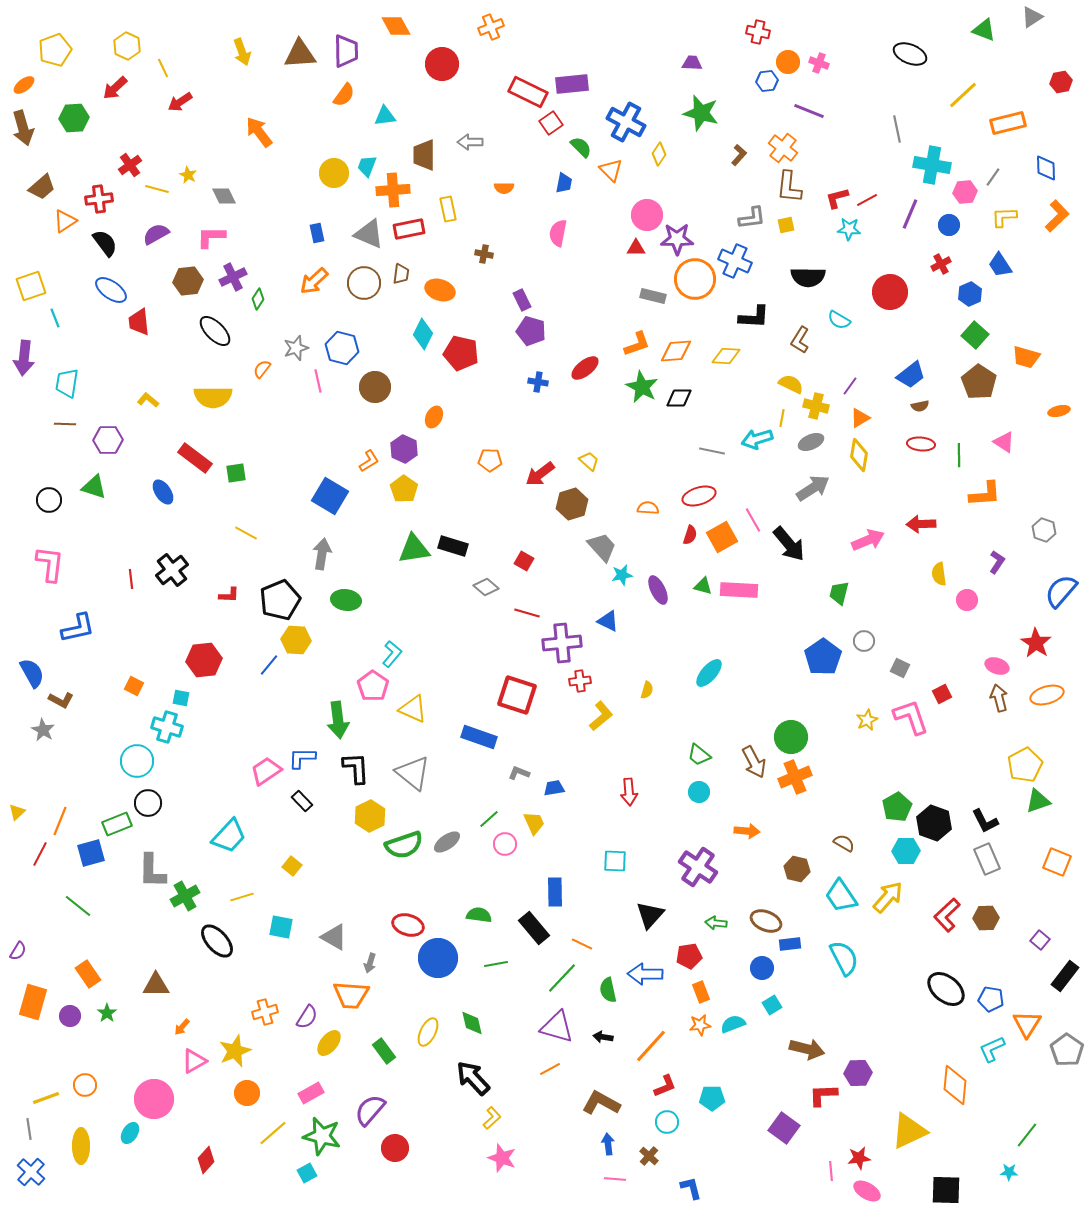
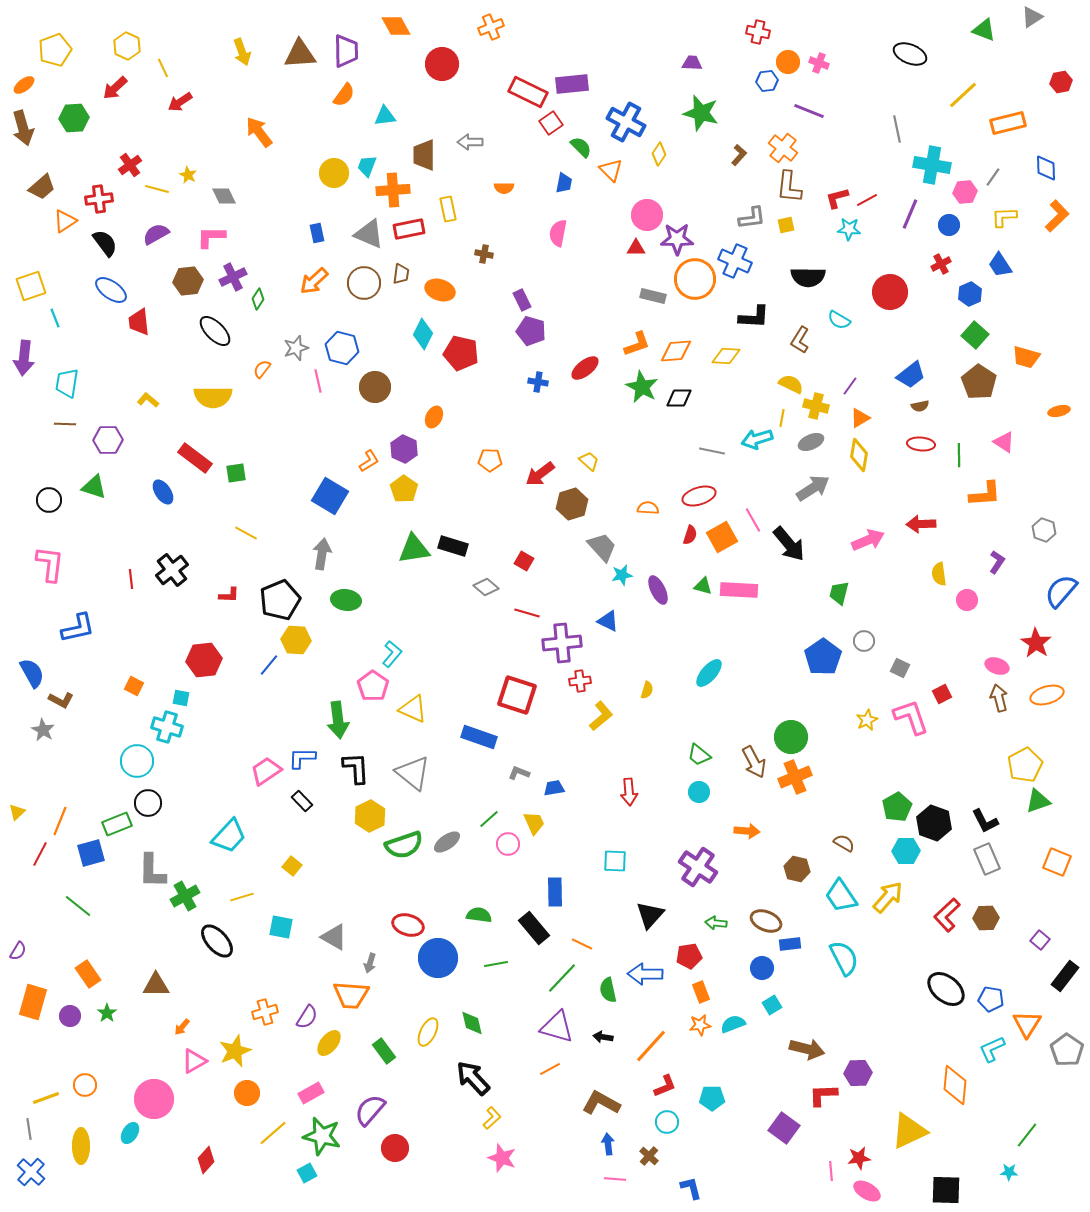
pink circle at (505, 844): moved 3 px right
